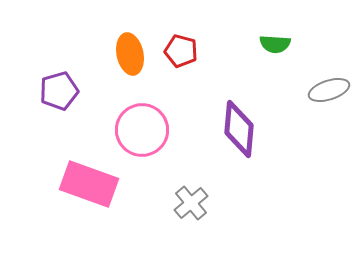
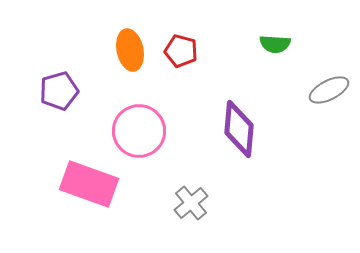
orange ellipse: moved 4 px up
gray ellipse: rotated 9 degrees counterclockwise
pink circle: moved 3 px left, 1 px down
